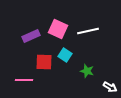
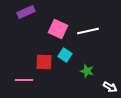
purple rectangle: moved 5 px left, 24 px up
